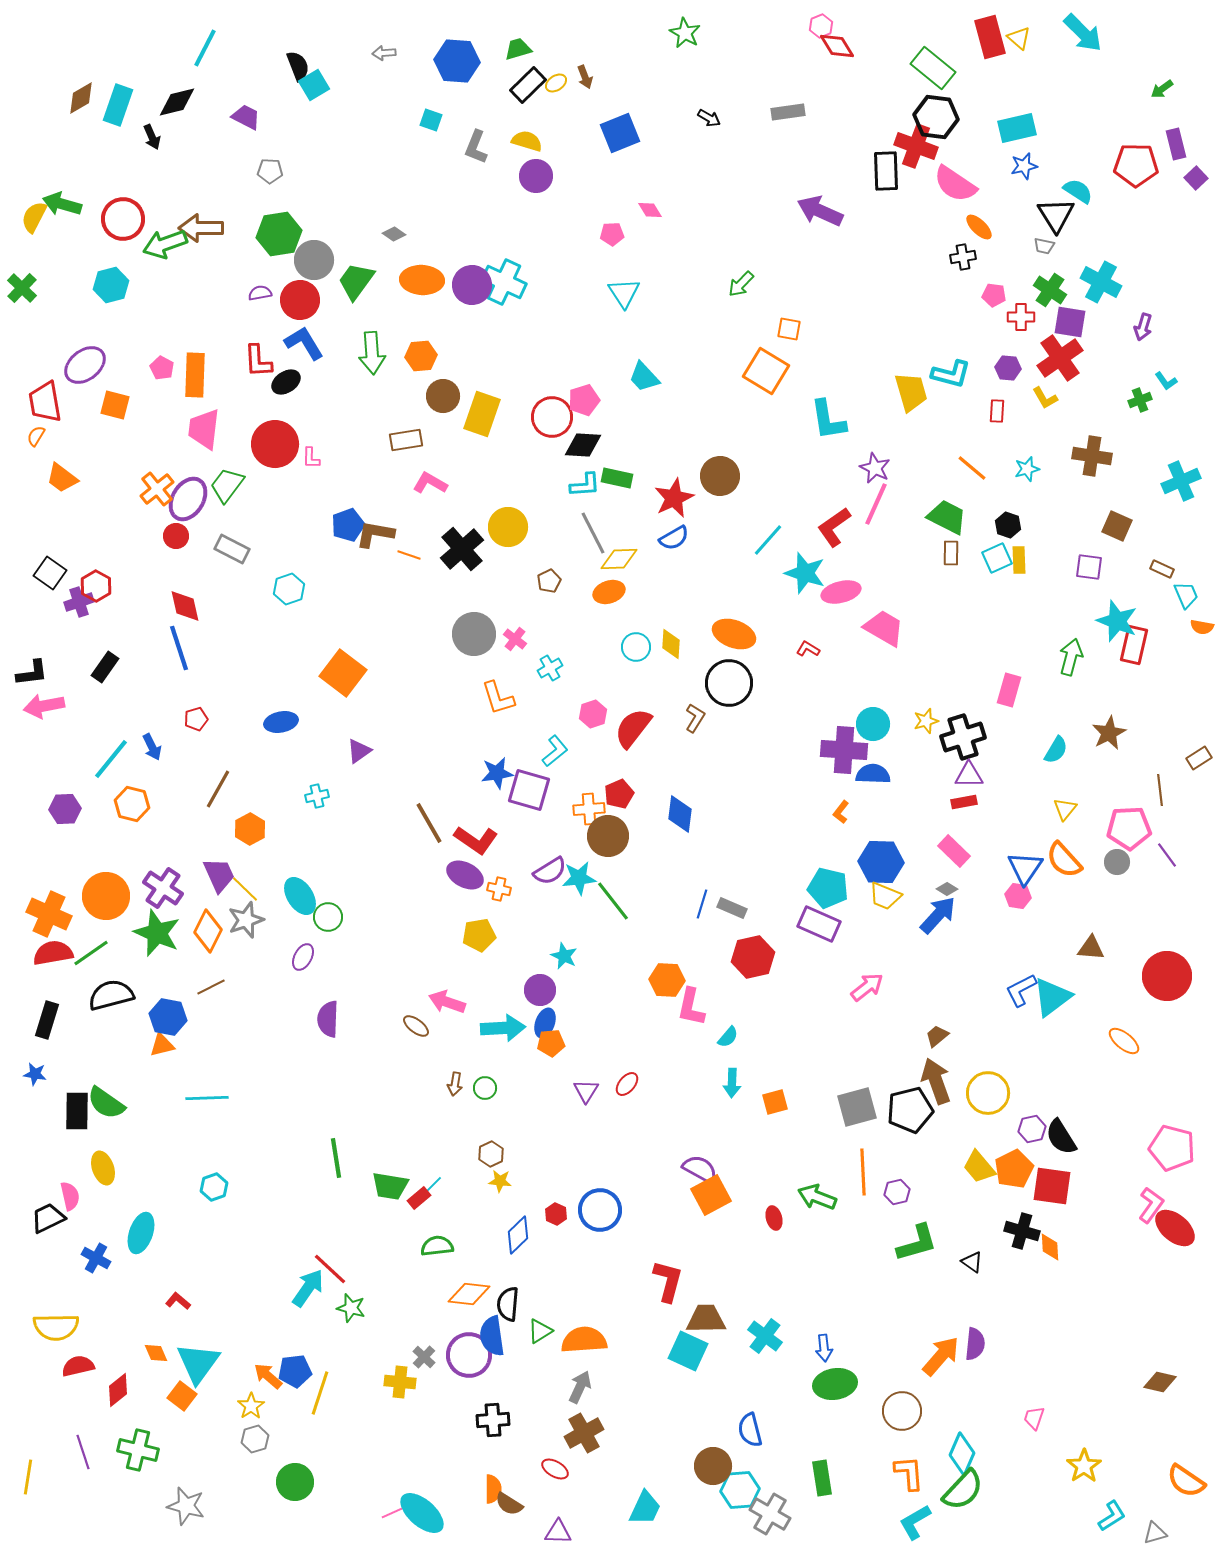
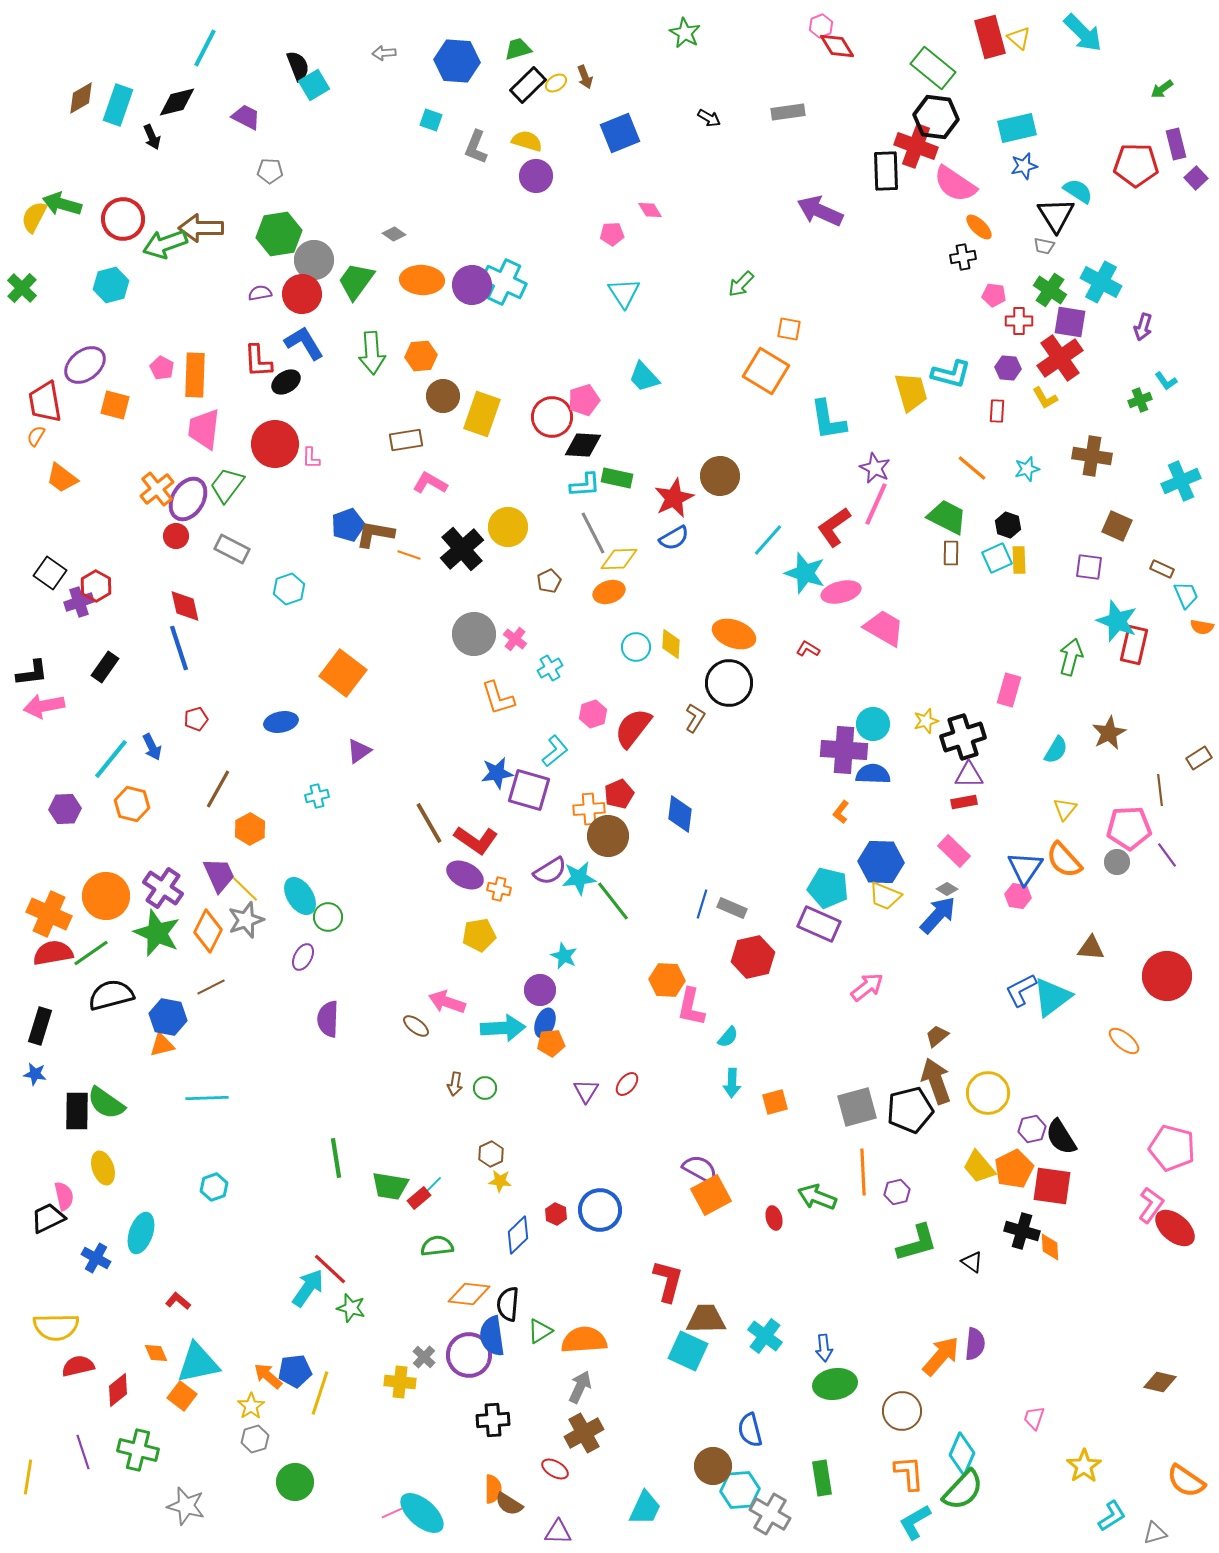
red circle at (300, 300): moved 2 px right, 6 px up
red cross at (1021, 317): moved 2 px left, 4 px down
black rectangle at (47, 1020): moved 7 px left, 6 px down
pink semicircle at (70, 1196): moved 6 px left
cyan triangle at (198, 1363): rotated 42 degrees clockwise
